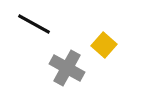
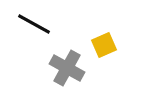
yellow square: rotated 25 degrees clockwise
